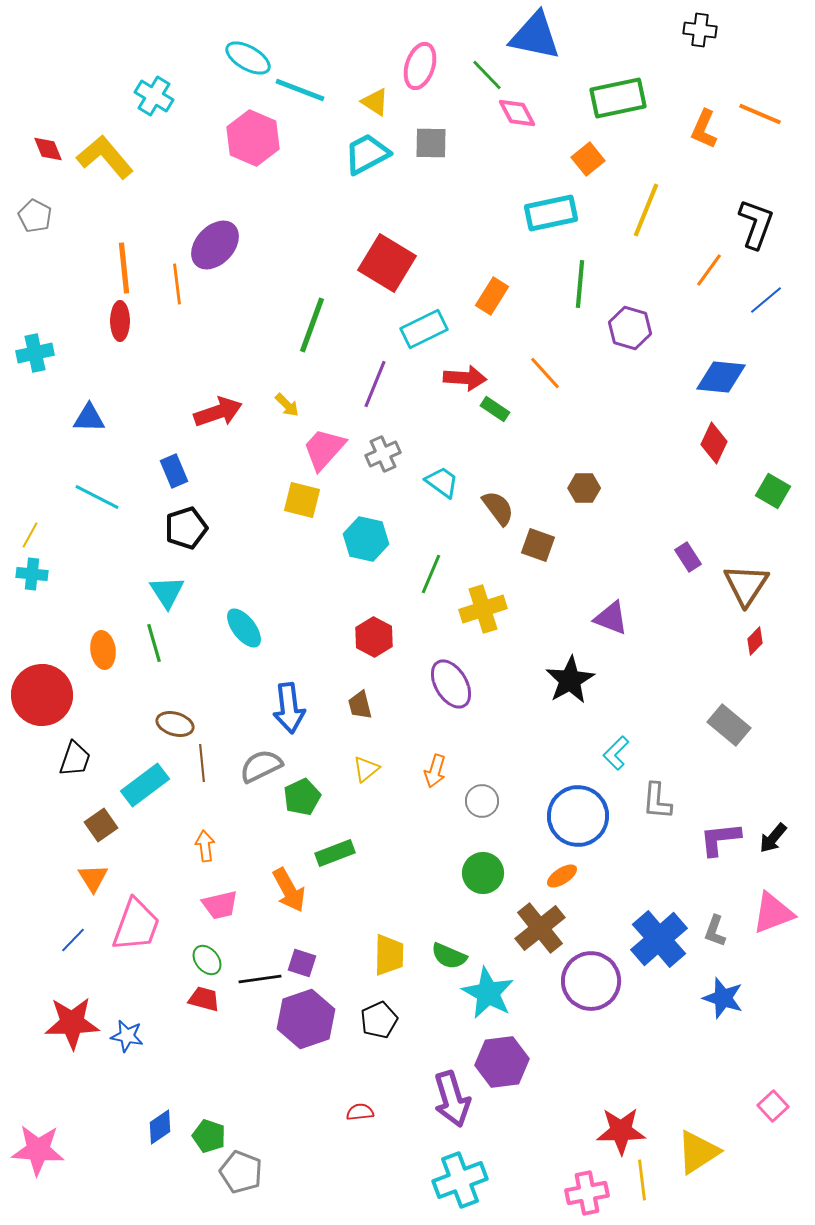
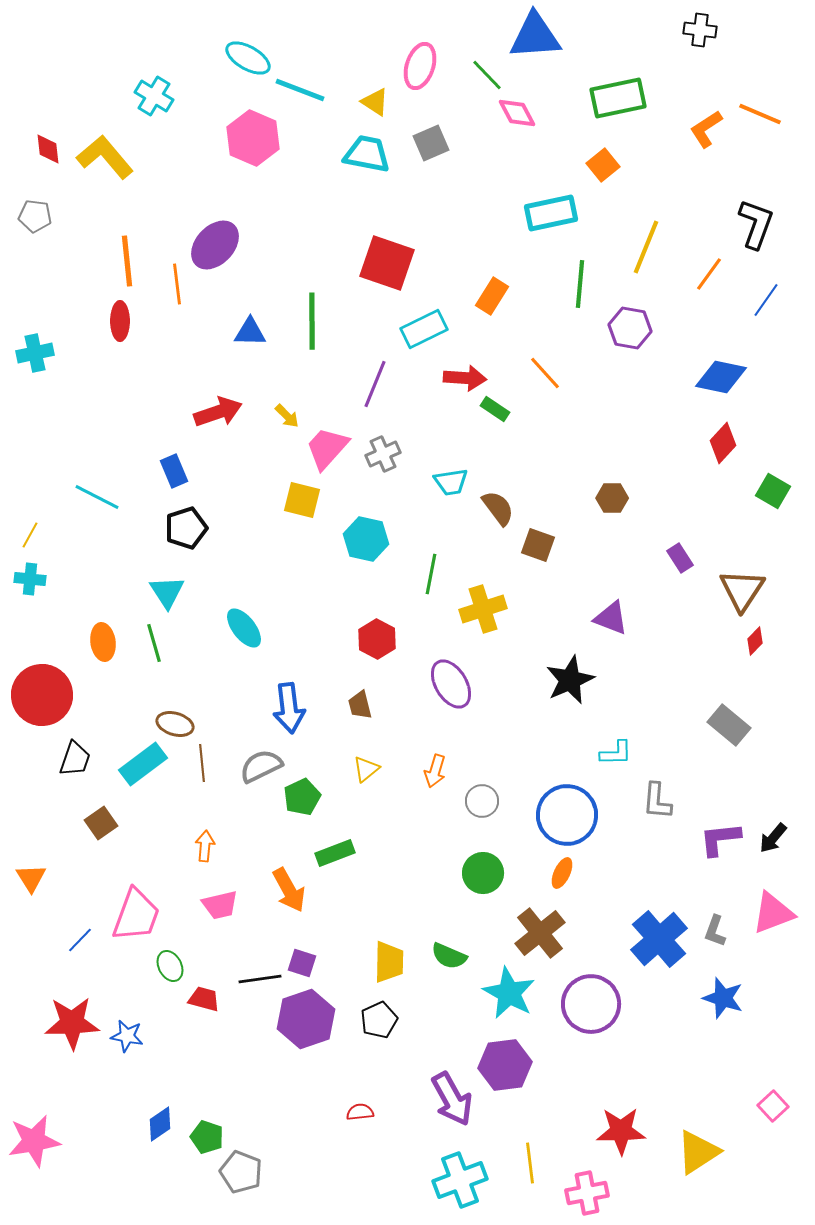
blue triangle at (535, 36): rotated 16 degrees counterclockwise
orange L-shape at (704, 129): moved 2 px right; rotated 33 degrees clockwise
gray square at (431, 143): rotated 24 degrees counterclockwise
red diamond at (48, 149): rotated 16 degrees clockwise
cyan trapezoid at (367, 154): rotated 39 degrees clockwise
orange square at (588, 159): moved 15 px right, 6 px down
yellow line at (646, 210): moved 37 px down
gray pentagon at (35, 216): rotated 20 degrees counterclockwise
red square at (387, 263): rotated 12 degrees counterclockwise
orange line at (124, 268): moved 3 px right, 7 px up
orange line at (709, 270): moved 4 px down
blue line at (766, 300): rotated 15 degrees counterclockwise
green line at (312, 325): moved 4 px up; rotated 20 degrees counterclockwise
purple hexagon at (630, 328): rotated 6 degrees counterclockwise
blue diamond at (721, 377): rotated 6 degrees clockwise
yellow arrow at (287, 405): moved 11 px down
blue triangle at (89, 418): moved 161 px right, 86 px up
red diamond at (714, 443): moved 9 px right; rotated 18 degrees clockwise
pink trapezoid at (324, 449): moved 3 px right, 1 px up
cyan trapezoid at (442, 482): moved 9 px right; rotated 135 degrees clockwise
brown hexagon at (584, 488): moved 28 px right, 10 px down
purple rectangle at (688, 557): moved 8 px left, 1 px down
cyan cross at (32, 574): moved 2 px left, 5 px down
green line at (431, 574): rotated 12 degrees counterclockwise
brown triangle at (746, 585): moved 4 px left, 5 px down
red hexagon at (374, 637): moved 3 px right, 2 px down
orange ellipse at (103, 650): moved 8 px up
black star at (570, 680): rotated 6 degrees clockwise
cyan L-shape at (616, 753): rotated 136 degrees counterclockwise
cyan rectangle at (145, 785): moved 2 px left, 21 px up
blue circle at (578, 816): moved 11 px left, 1 px up
brown square at (101, 825): moved 2 px up
orange arrow at (205, 846): rotated 12 degrees clockwise
orange ellipse at (562, 876): moved 3 px up; rotated 32 degrees counterclockwise
orange triangle at (93, 878): moved 62 px left
pink trapezoid at (136, 925): moved 10 px up
brown cross at (540, 928): moved 5 px down
blue line at (73, 940): moved 7 px right
yellow trapezoid at (389, 955): moved 7 px down
green ellipse at (207, 960): moved 37 px left, 6 px down; rotated 12 degrees clockwise
purple circle at (591, 981): moved 23 px down
cyan star at (488, 993): moved 21 px right
purple hexagon at (502, 1062): moved 3 px right, 3 px down
purple arrow at (452, 1099): rotated 12 degrees counterclockwise
blue diamond at (160, 1127): moved 3 px up
green pentagon at (209, 1136): moved 2 px left, 1 px down
pink star at (38, 1150): moved 4 px left, 9 px up; rotated 14 degrees counterclockwise
yellow line at (642, 1180): moved 112 px left, 17 px up
